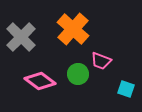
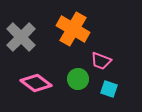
orange cross: rotated 12 degrees counterclockwise
green circle: moved 5 px down
pink diamond: moved 4 px left, 2 px down
cyan square: moved 17 px left
